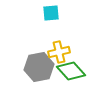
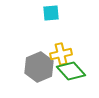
yellow cross: moved 2 px right, 2 px down
gray hexagon: rotated 12 degrees counterclockwise
